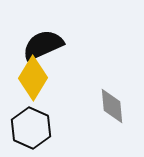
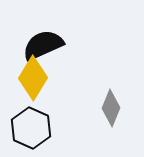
gray diamond: moved 1 px left, 2 px down; rotated 27 degrees clockwise
